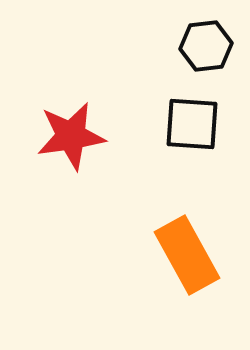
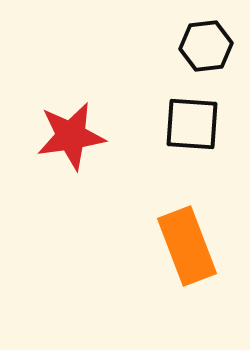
orange rectangle: moved 9 px up; rotated 8 degrees clockwise
